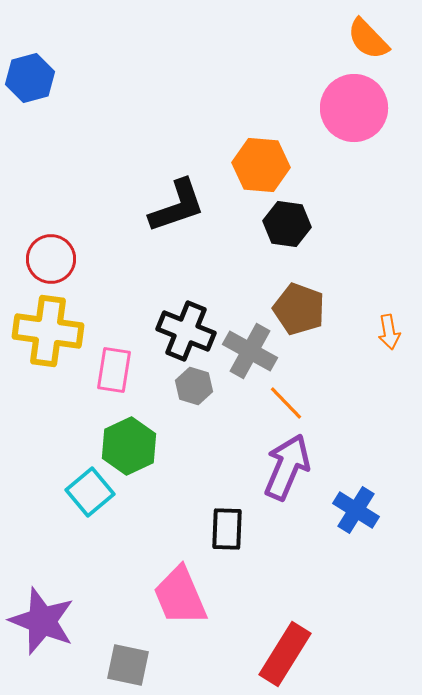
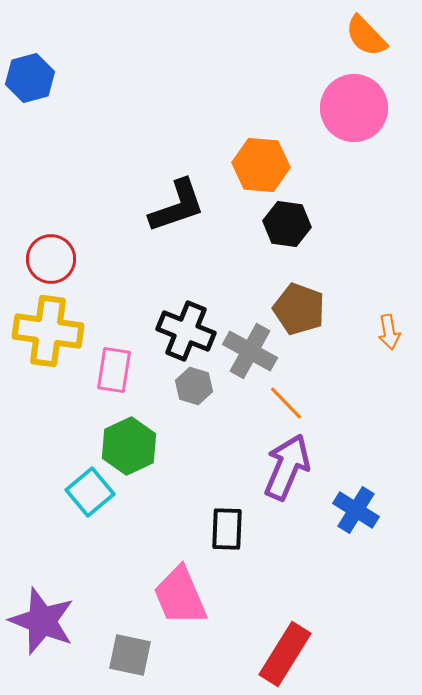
orange semicircle: moved 2 px left, 3 px up
gray square: moved 2 px right, 10 px up
